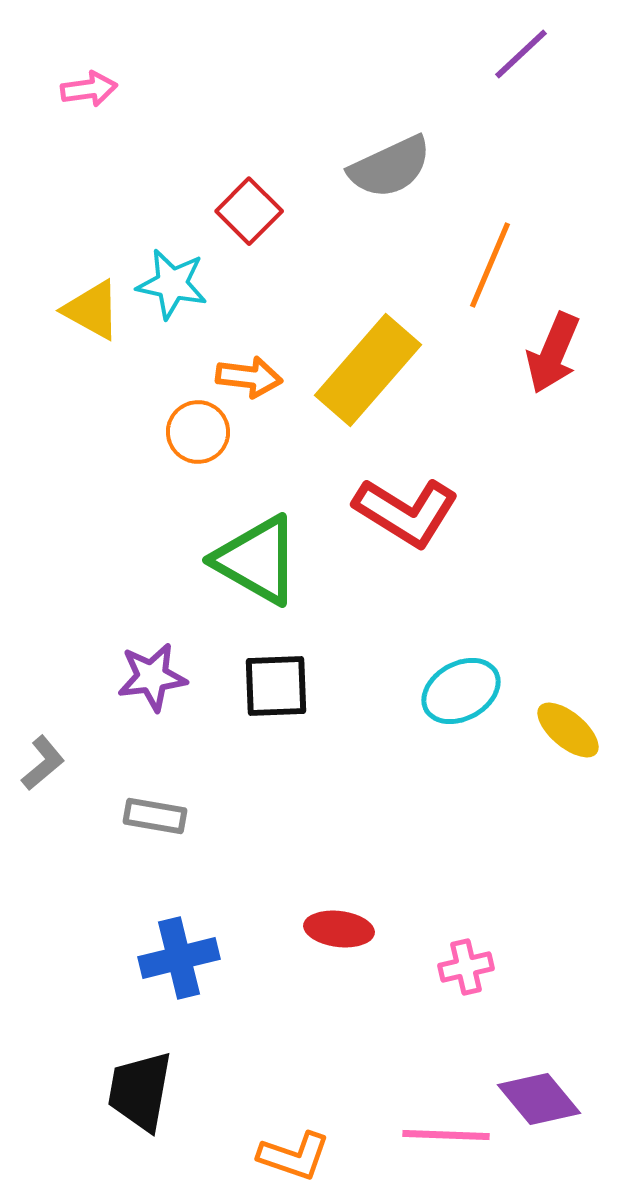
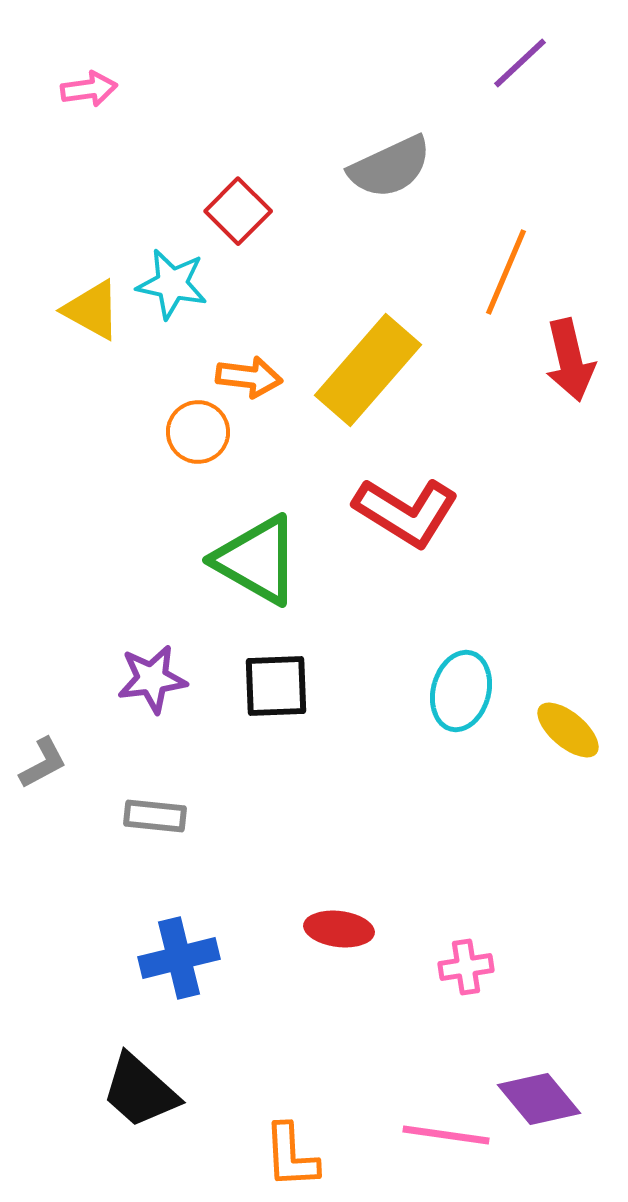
purple line: moved 1 px left, 9 px down
red square: moved 11 px left
orange line: moved 16 px right, 7 px down
red arrow: moved 17 px right, 7 px down; rotated 36 degrees counterclockwise
purple star: moved 2 px down
cyan ellipse: rotated 46 degrees counterclockwise
gray L-shape: rotated 12 degrees clockwise
gray rectangle: rotated 4 degrees counterclockwise
pink cross: rotated 4 degrees clockwise
black trapezoid: rotated 58 degrees counterclockwise
pink line: rotated 6 degrees clockwise
orange L-shape: moved 3 px left; rotated 68 degrees clockwise
